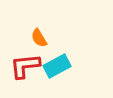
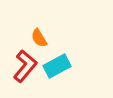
red L-shape: rotated 136 degrees clockwise
